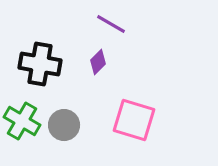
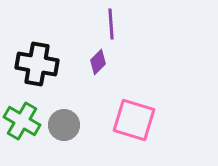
purple line: rotated 56 degrees clockwise
black cross: moved 3 px left
